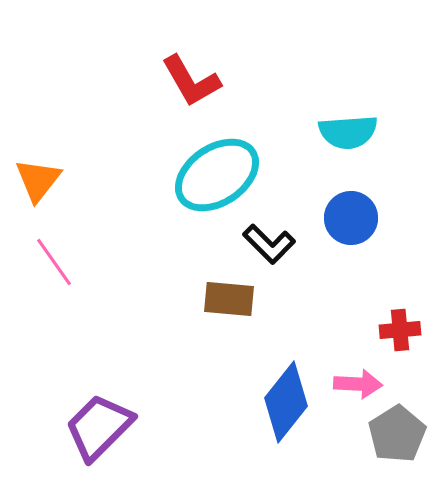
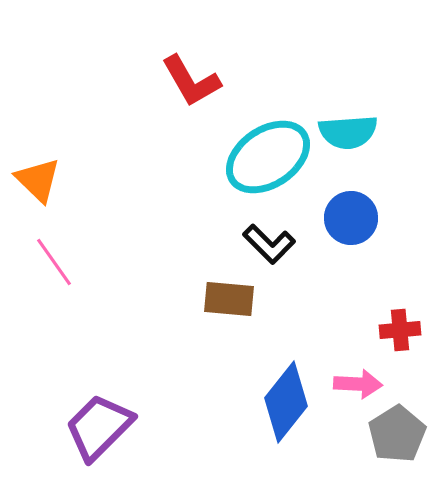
cyan ellipse: moved 51 px right, 18 px up
orange triangle: rotated 24 degrees counterclockwise
